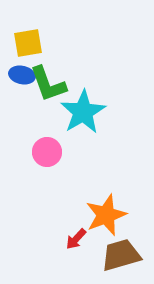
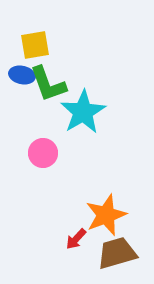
yellow square: moved 7 px right, 2 px down
pink circle: moved 4 px left, 1 px down
brown trapezoid: moved 4 px left, 2 px up
